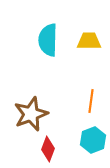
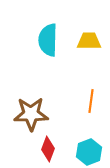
brown star: rotated 20 degrees clockwise
cyan hexagon: moved 4 px left, 12 px down
